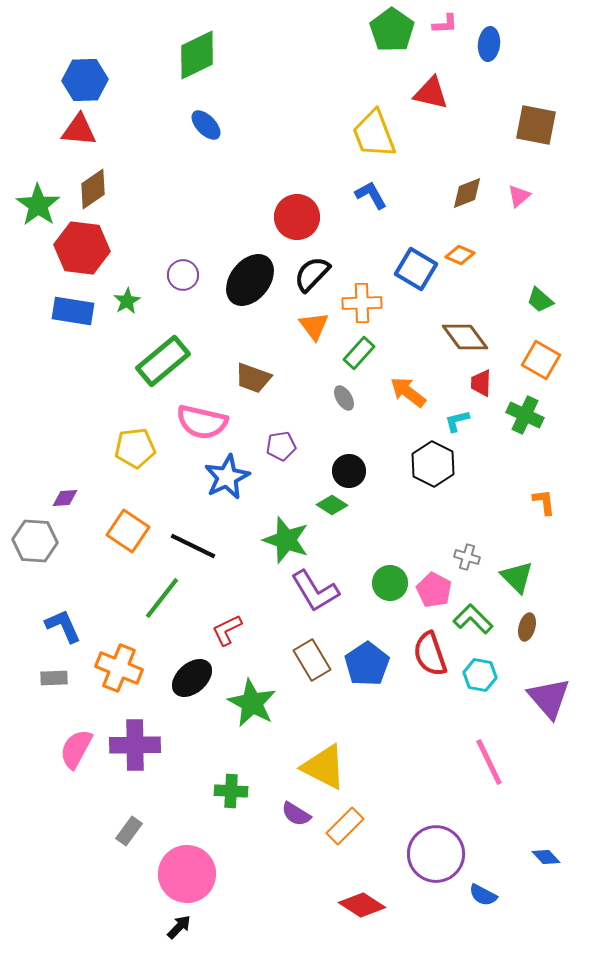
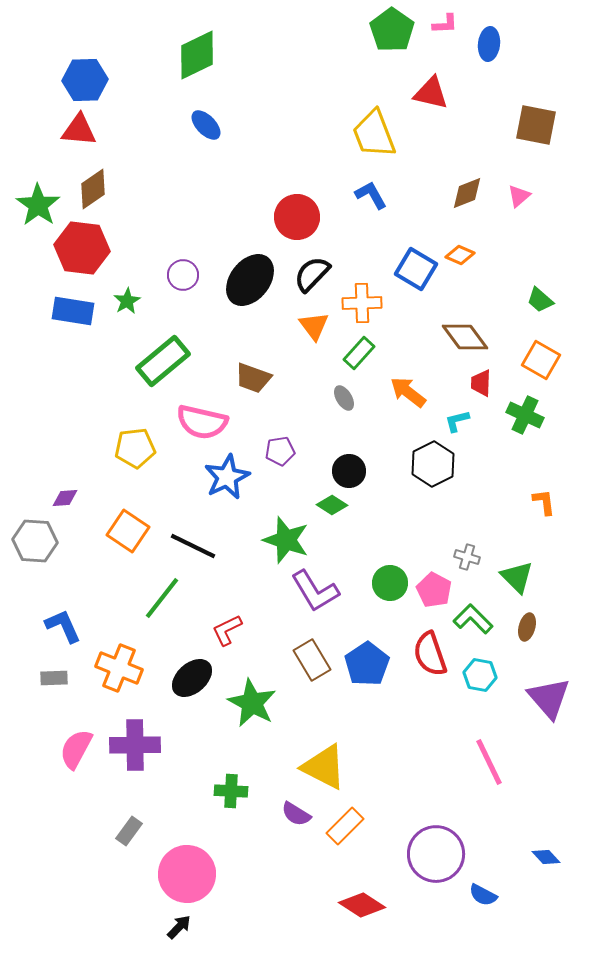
purple pentagon at (281, 446): moved 1 px left, 5 px down
black hexagon at (433, 464): rotated 6 degrees clockwise
